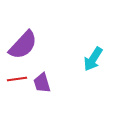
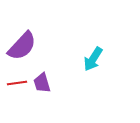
purple semicircle: moved 1 px left, 1 px down
red line: moved 4 px down
